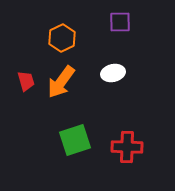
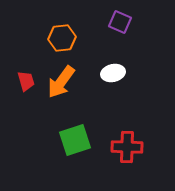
purple square: rotated 25 degrees clockwise
orange hexagon: rotated 20 degrees clockwise
